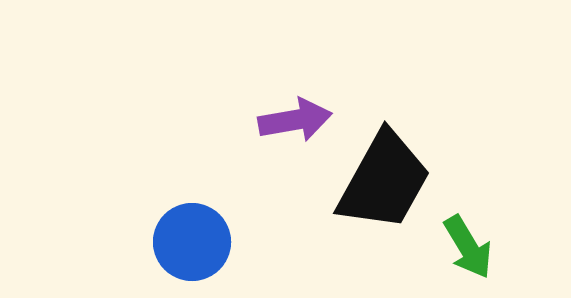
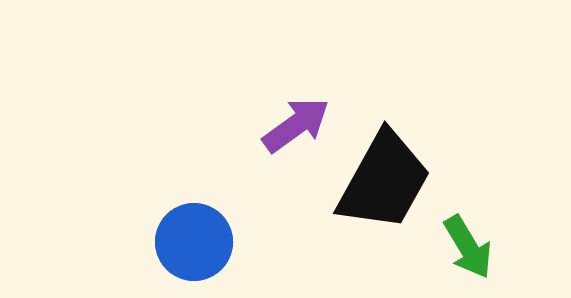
purple arrow: moved 1 px right, 5 px down; rotated 26 degrees counterclockwise
blue circle: moved 2 px right
